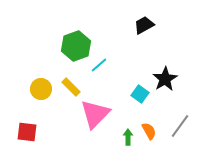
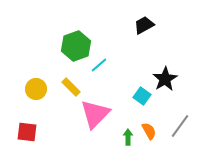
yellow circle: moved 5 px left
cyan square: moved 2 px right, 2 px down
